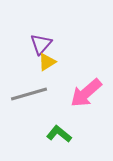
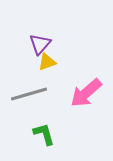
purple triangle: moved 1 px left
yellow triangle: rotated 12 degrees clockwise
green L-shape: moved 15 px left; rotated 35 degrees clockwise
